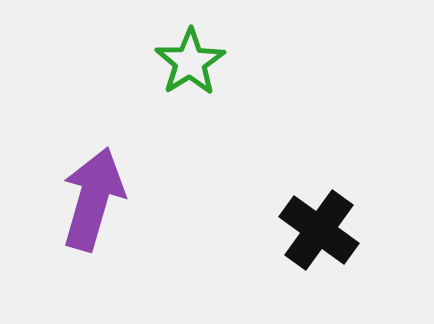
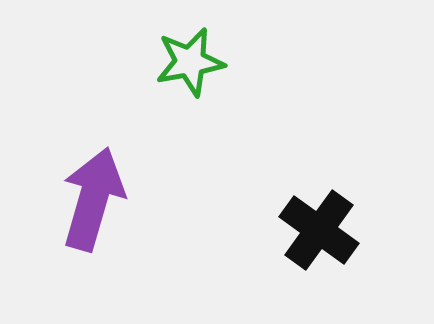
green star: rotated 22 degrees clockwise
